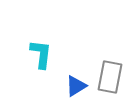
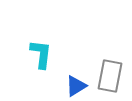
gray rectangle: moved 1 px up
